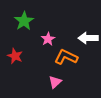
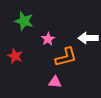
green star: rotated 24 degrees counterclockwise
orange L-shape: rotated 140 degrees clockwise
pink triangle: rotated 48 degrees clockwise
